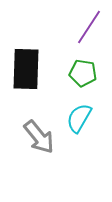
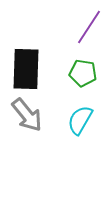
cyan semicircle: moved 1 px right, 2 px down
gray arrow: moved 12 px left, 22 px up
